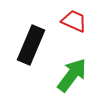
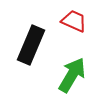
green arrow: rotated 6 degrees counterclockwise
